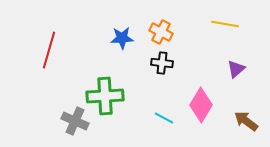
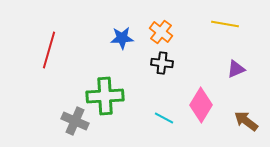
orange cross: rotated 10 degrees clockwise
purple triangle: rotated 18 degrees clockwise
